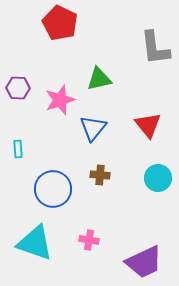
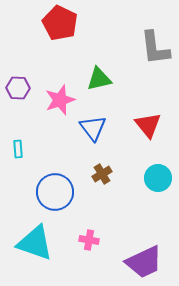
blue triangle: rotated 16 degrees counterclockwise
brown cross: moved 2 px right, 1 px up; rotated 36 degrees counterclockwise
blue circle: moved 2 px right, 3 px down
